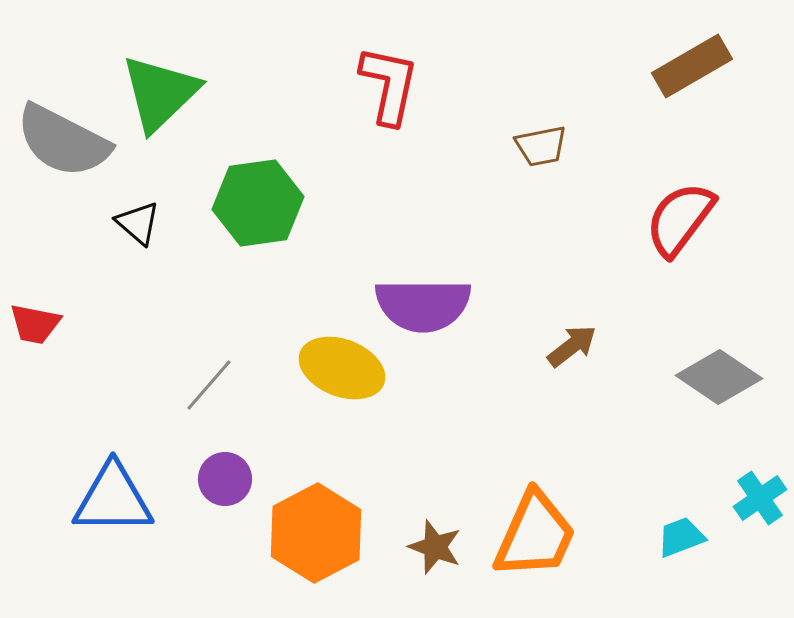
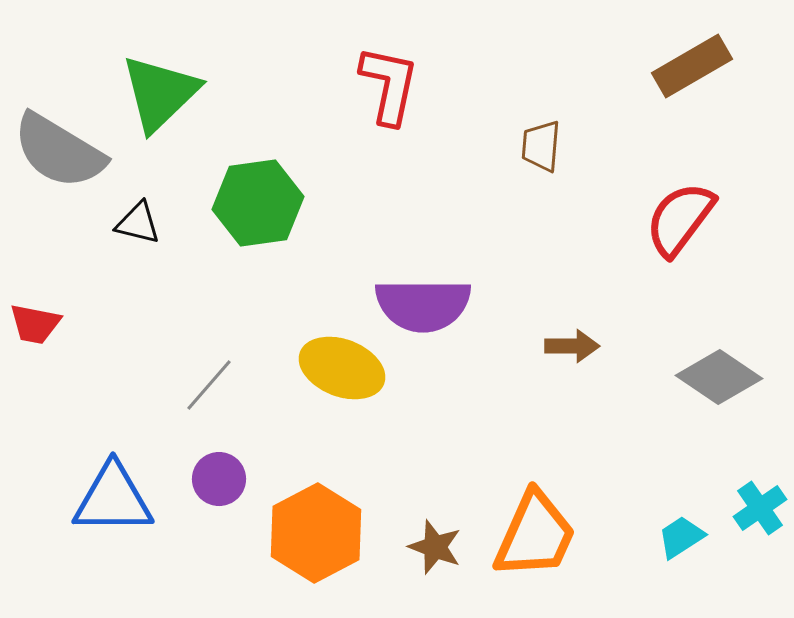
gray semicircle: moved 4 px left, 10 px down; rotated 4 degrees clockwise
brown trapezoid: rotated 106 degrees clockwise
black triangle: rotated 27 degrees counterclockwise
brown arrow: rotated 38 degrees clockwise
purple circle: moved 6 px left
cyan cross: moved 10 px down
cyan trapezoid: rotated 12 degrees counterclockwise
